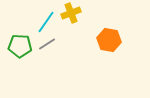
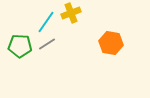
orange hexagon: moved 2 px right, 3 px down
